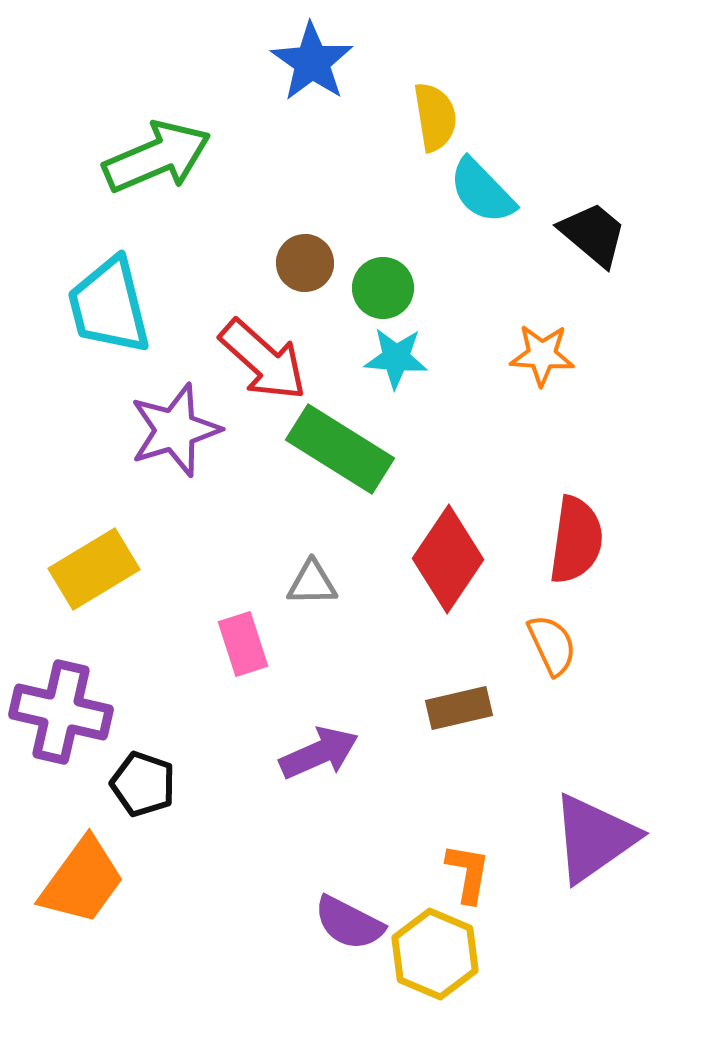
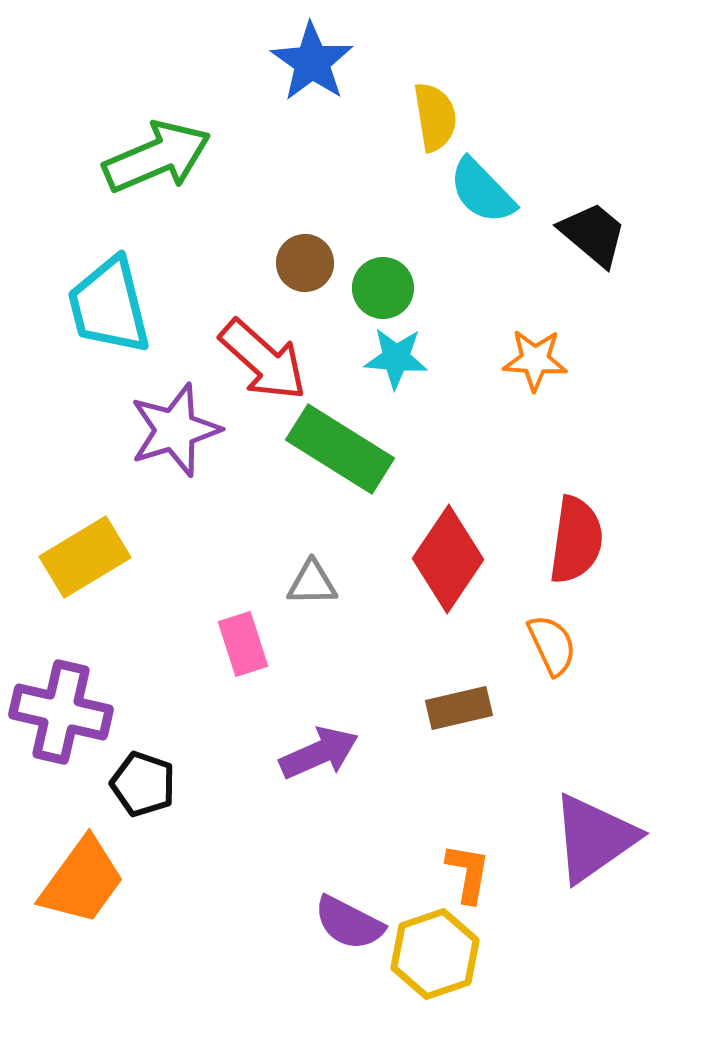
orange star: moved 7 px left, 5 px down
yellow rectangle: moved 9 px left, 12 px up
yellow hexagon: rotated 18 degrees clockwise
